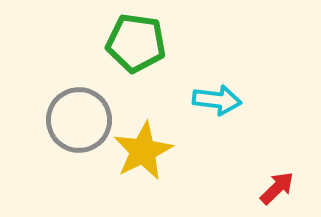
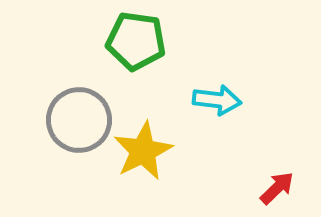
green pentagon: moved 2 px up
